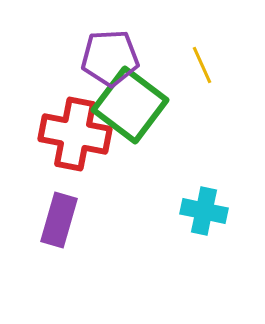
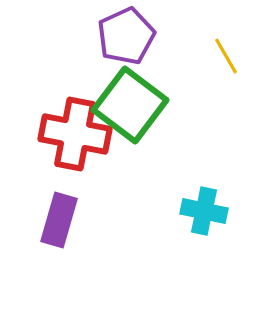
purple pentagon: moved 16 px right, 22 px up; rotated 22 degrees counterclockwise
yellow line: moved 24 px right, 9 px up; rotated 6 degrees counterclockwise
